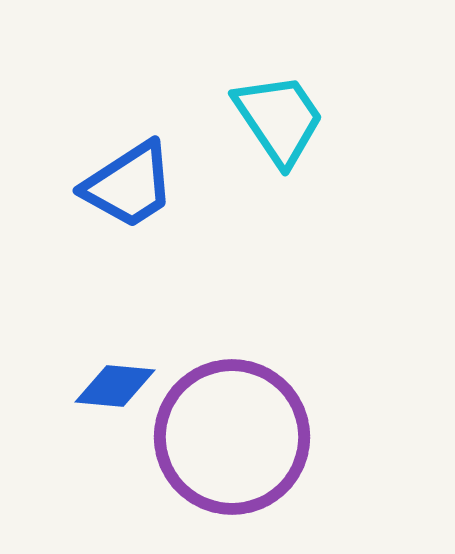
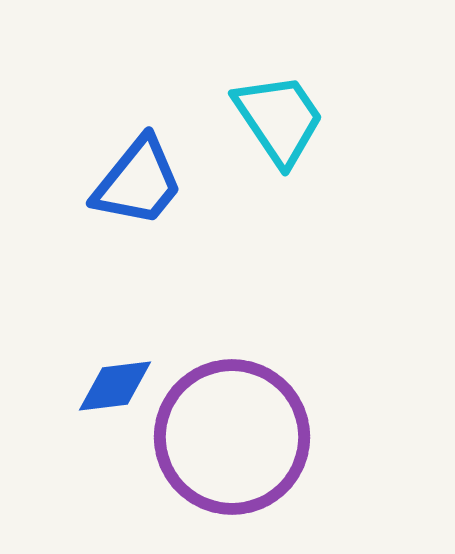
blue trapezoid: moved 9 px right, 3 px up; rotated 18 degrees counterclockwise
blue diamond: rotated 12 degrees counterclockwise
